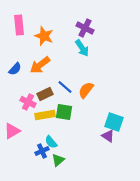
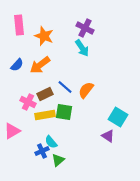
blue semicircle: moved 2 px right, 4 px up
cyan square: moved 4 px right, 5 px up; rotated 12 degrees clockwise
